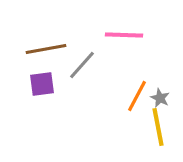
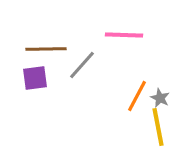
brown line: rotated 9 degrees clockwise
purple square: moved 7 px left, 6 px up
